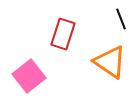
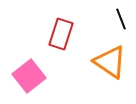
red rectangle: moved 2 px left
